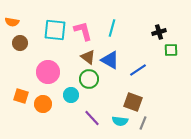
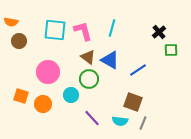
orange semicircle: moved 1 px left
black cross: rotated 24 degrees counterclockwise
brown circle: moved 1 px left, 2 px up
